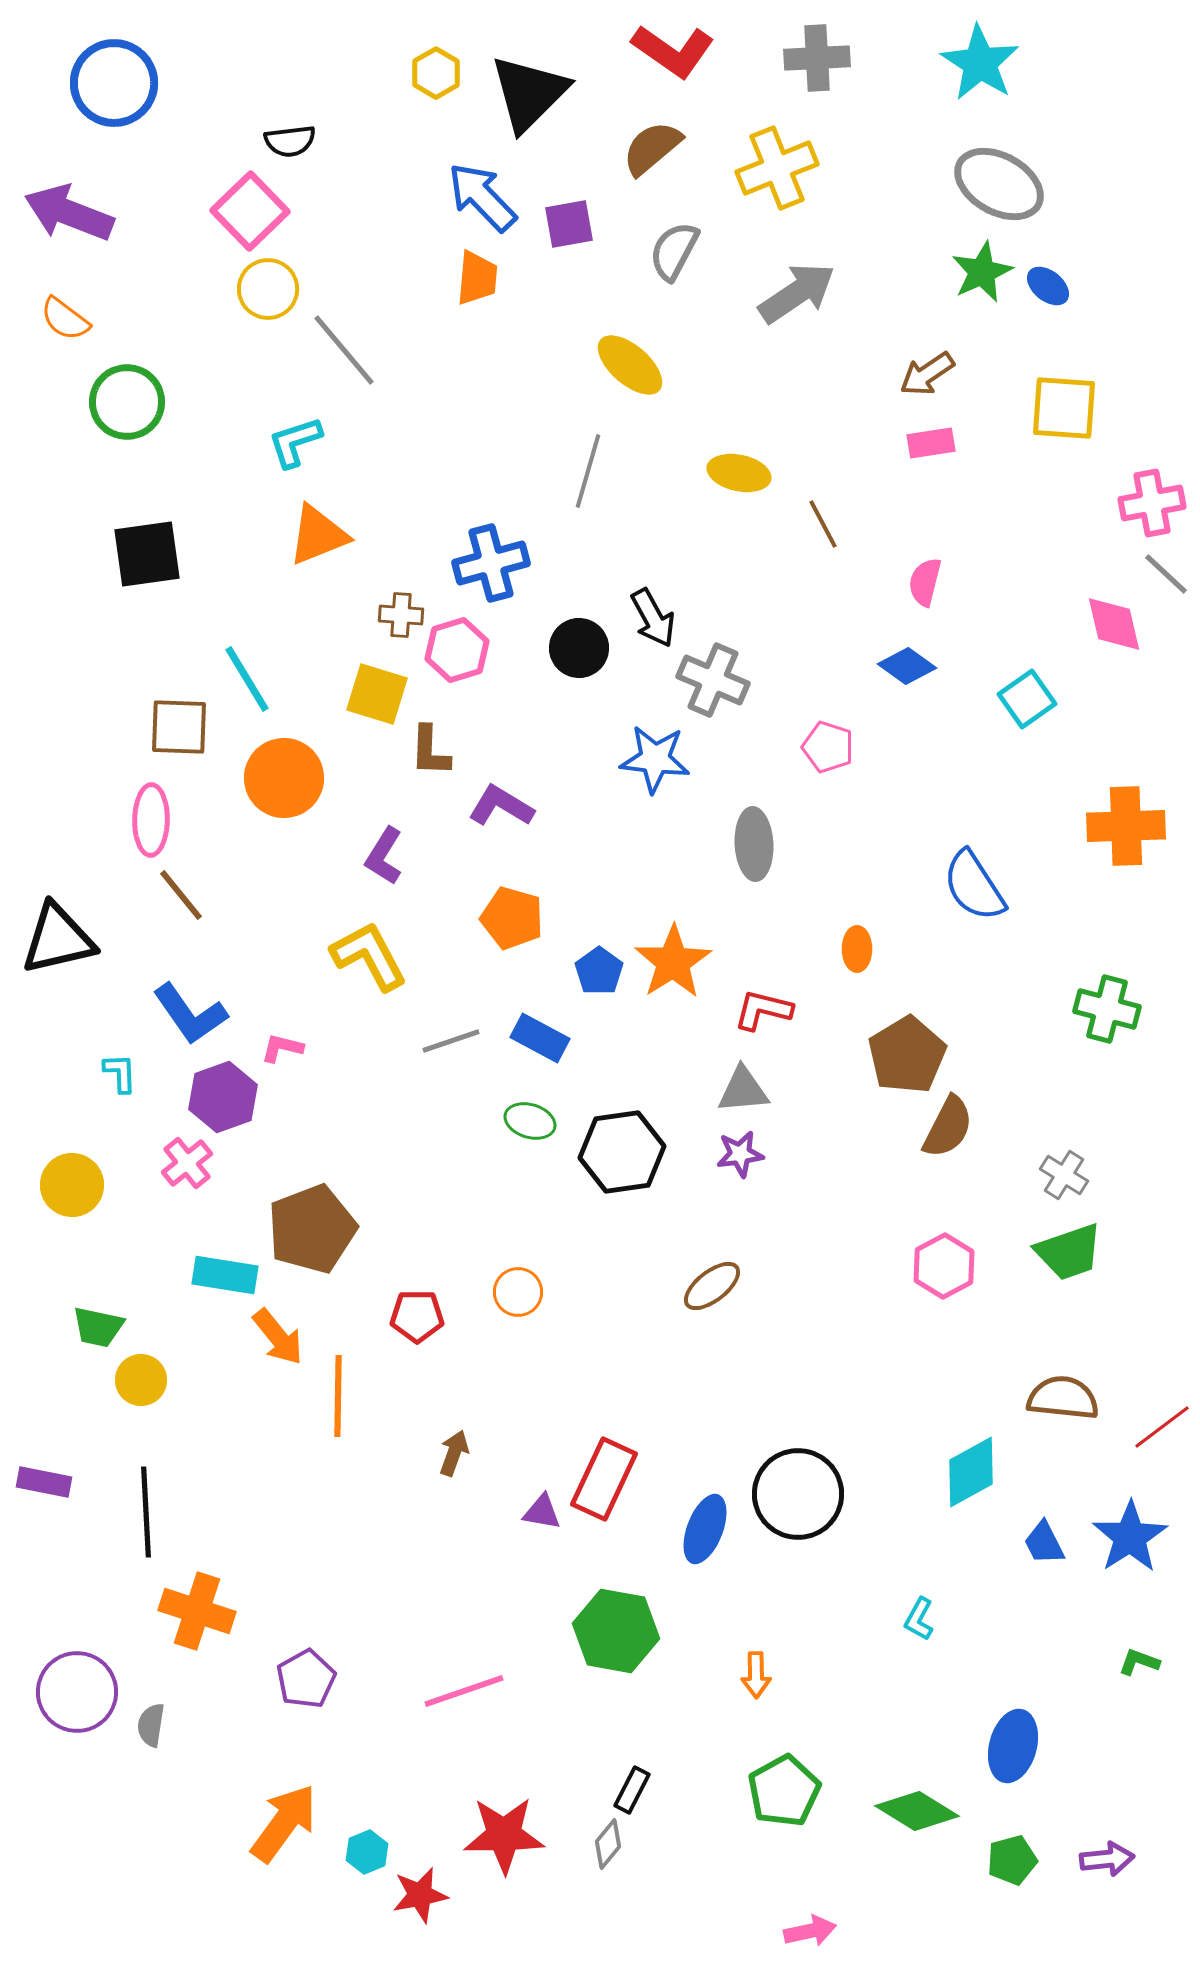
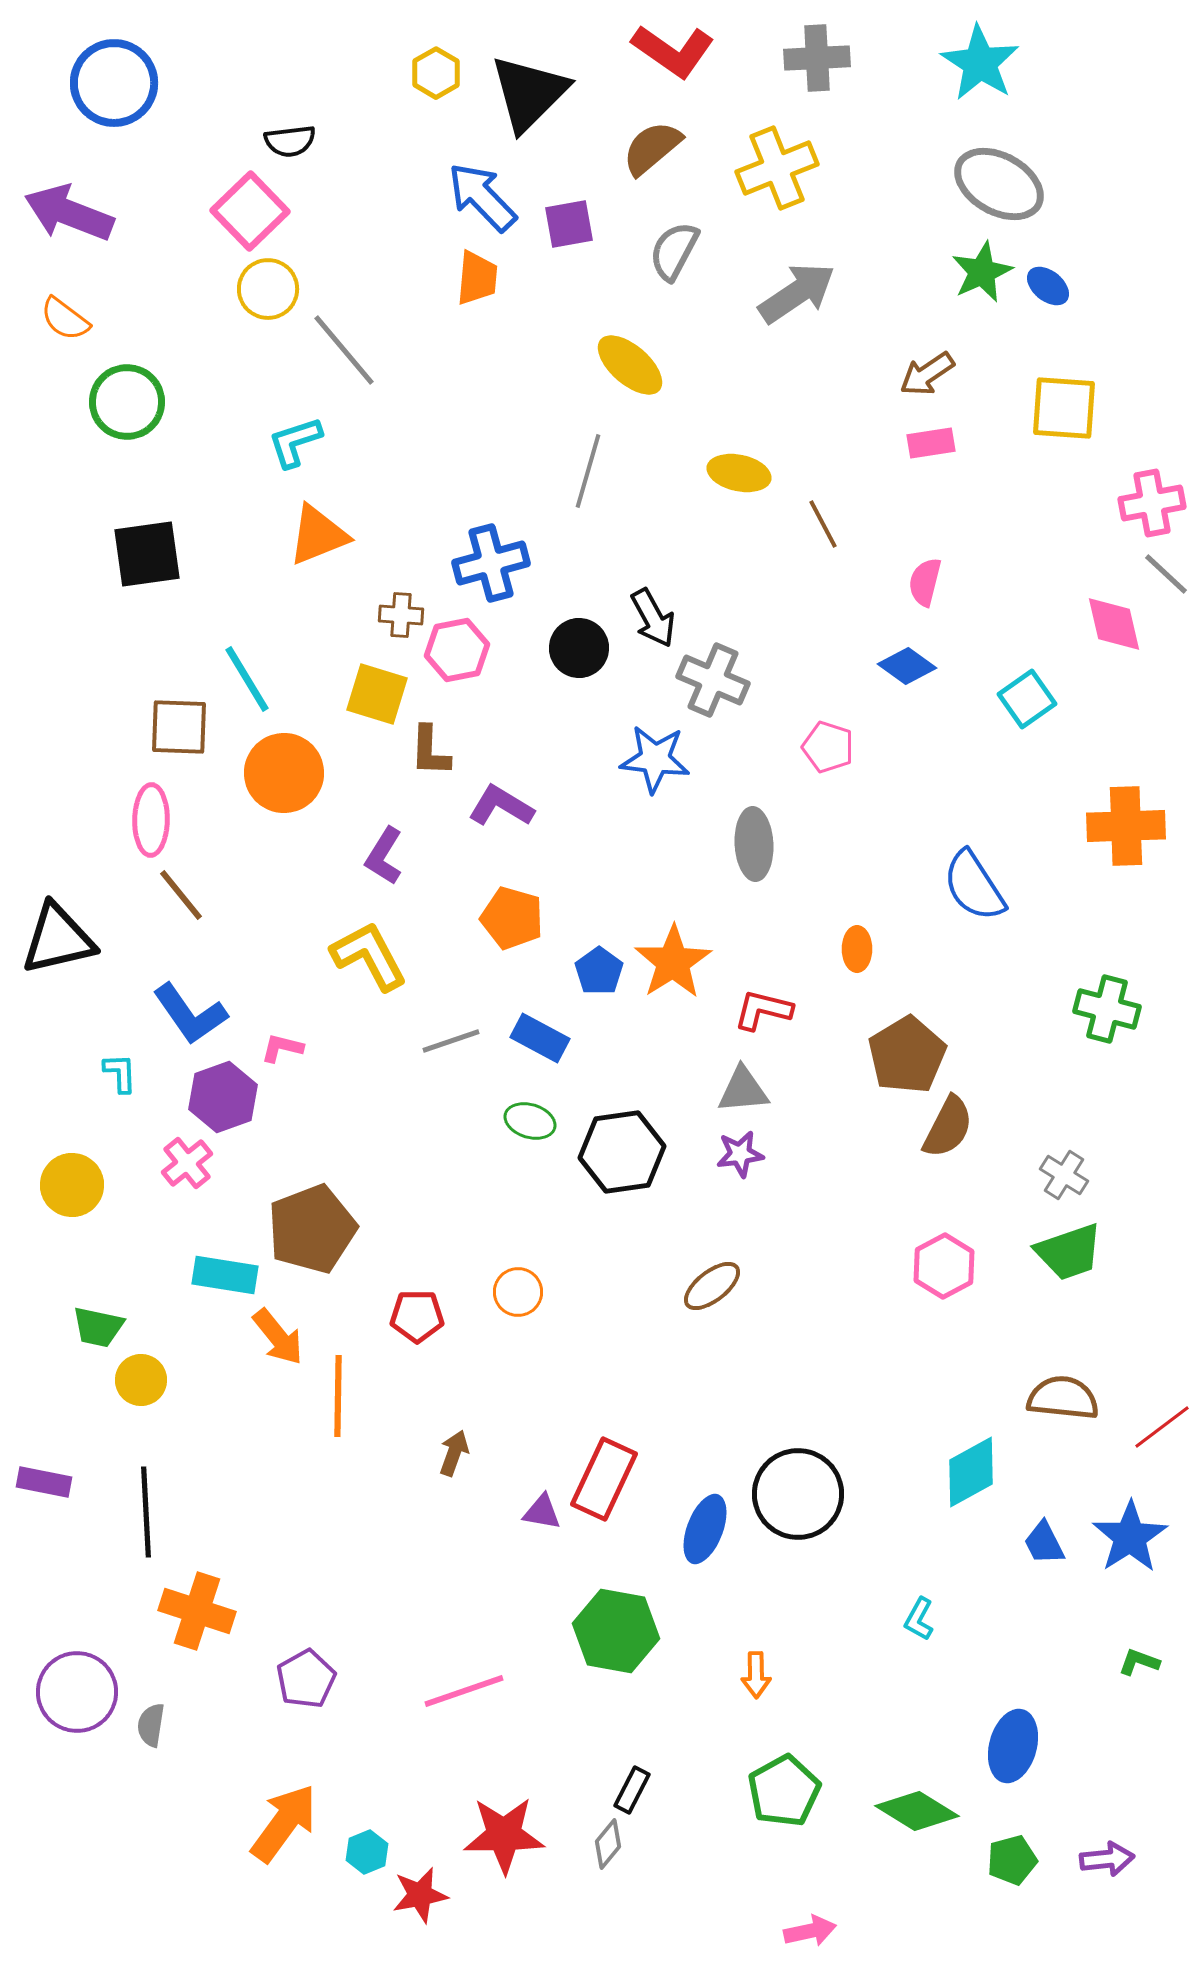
pink hexagon at (457, 650): rotated 6 degrees clockwise
orange circle at (284, 778): moved 5 px up
